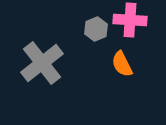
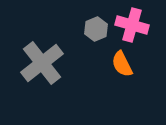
pink cross: moved 2 px right, 5 px down; rotated 12 degrees clockwise
